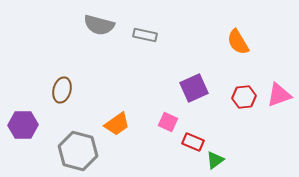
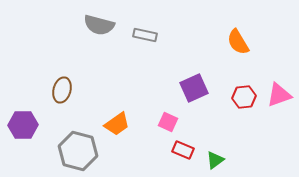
red rectangle: moved 10 px left, 8 px down
